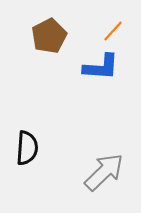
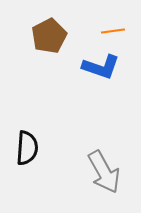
orange line: rotated 40 degrees clockwise
blue L-shape: rotated 15 degrees clockwise
gray arrow: rotated 105 degrees clockwise
